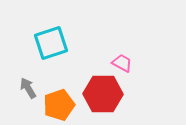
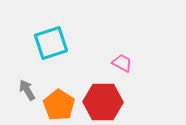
gray arrow: moved 1 px left, 2 px down
red hexagon: moved 8 px down
orange pentagon: rotated 20 degrees counterclockwise
